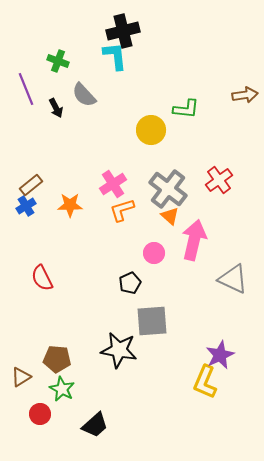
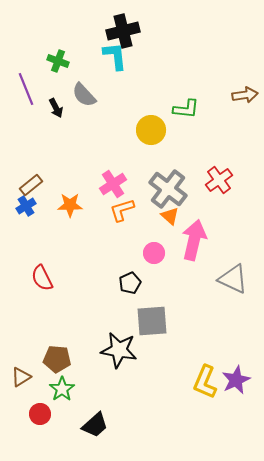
purple star: moved 16 px right, 25 px down
green star: rotated 10 degrees clockwise
